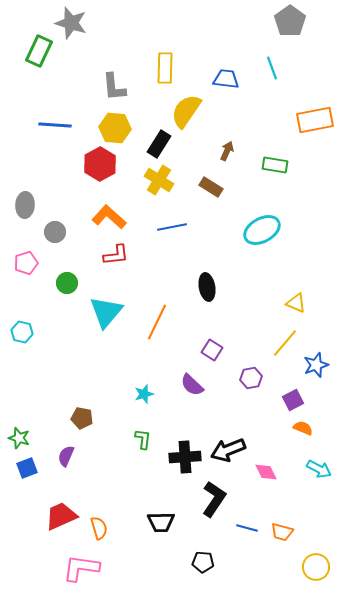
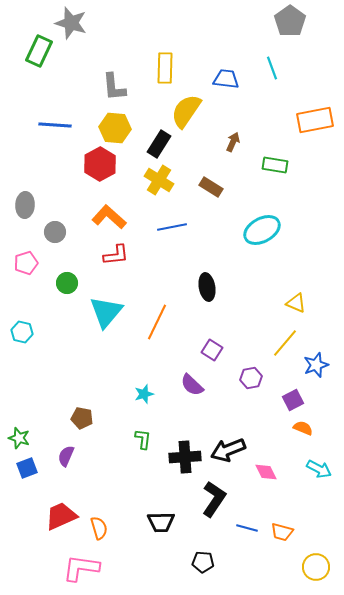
brown arrow at (227, 151): moved 6 px right, 9 px up
